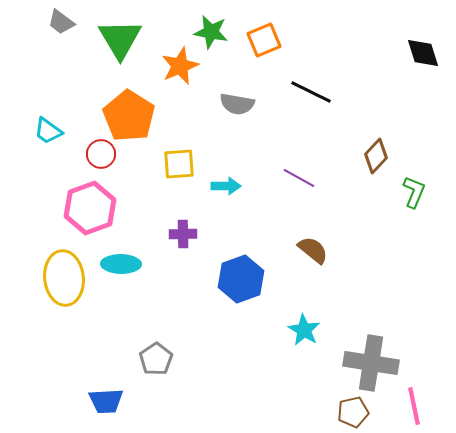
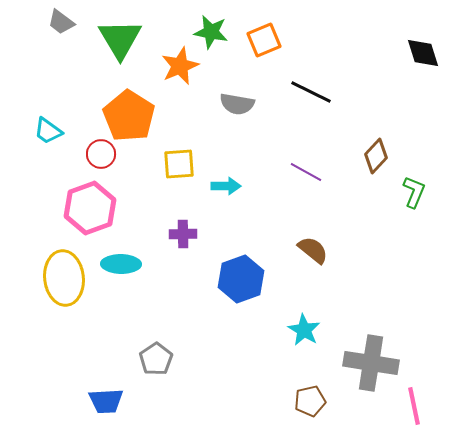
purple line: moved 7 px right, 6 px up
brown pentagon: moved 43 px left, 11 px up
